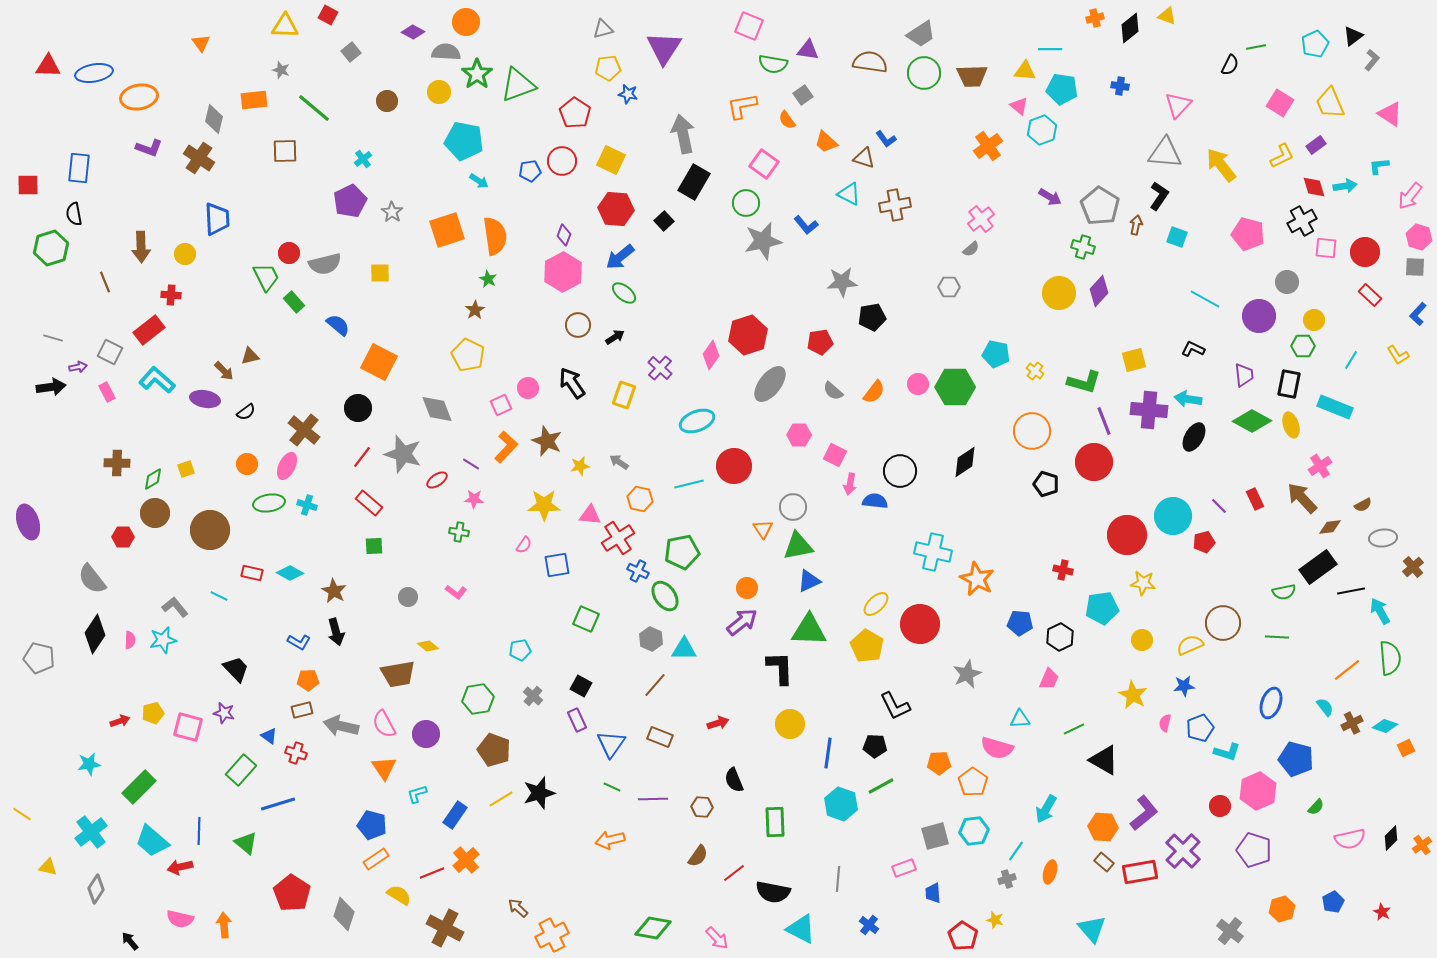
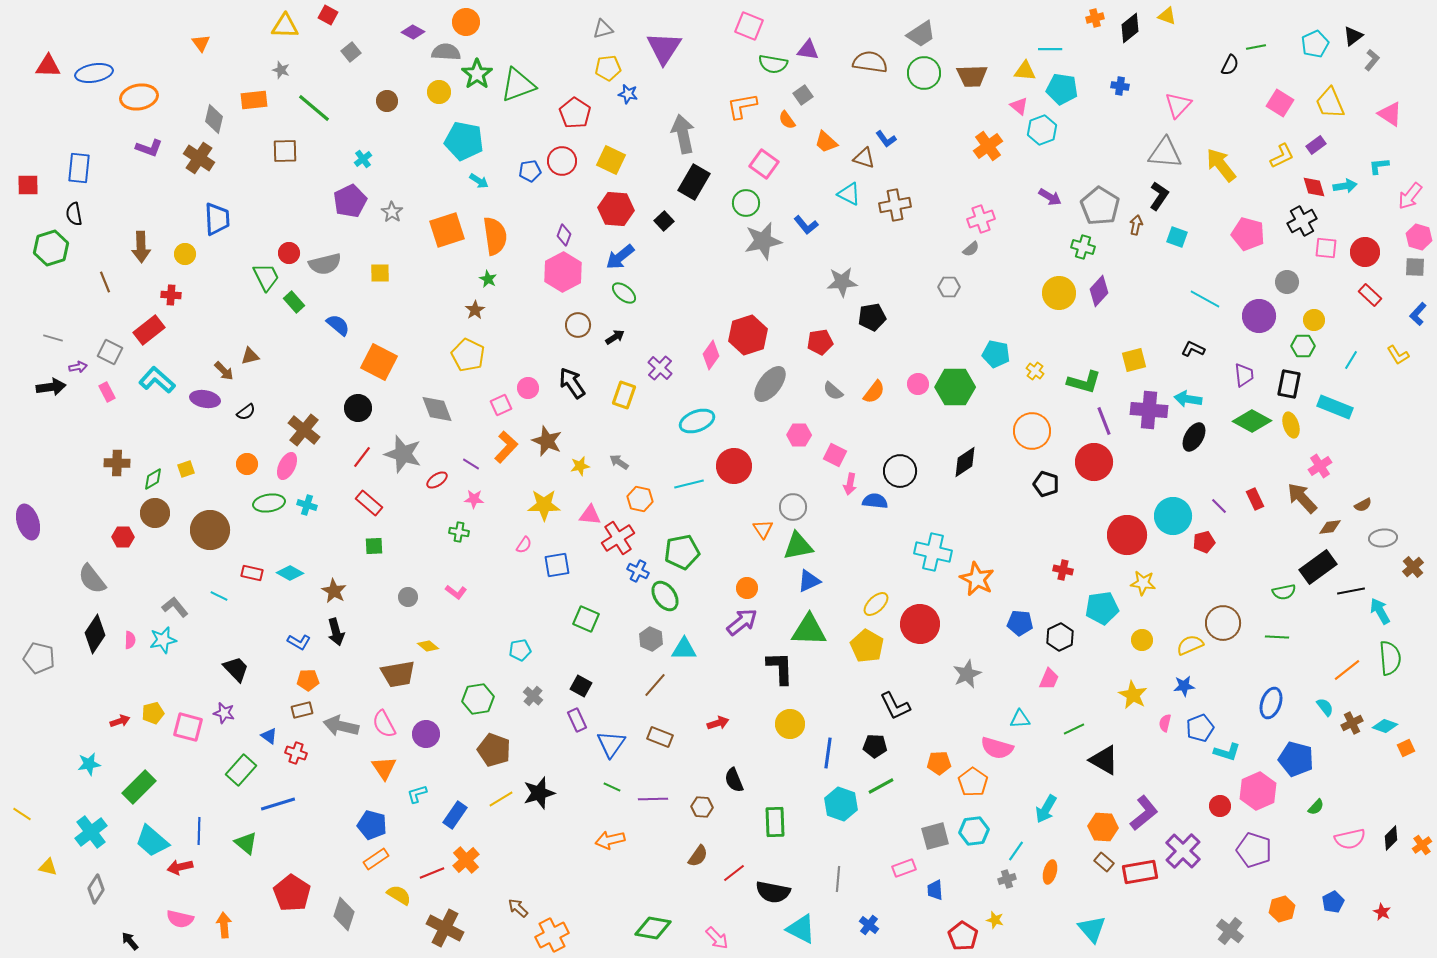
pink cross at (981, 219): rotated 20 degrees clockwise
blue trapezoid at (933, 893): moved 2 px right, 3 px up
